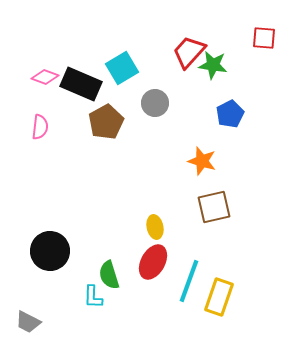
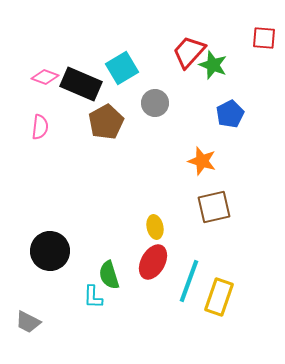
green star: rotated 12 degrees clockwise
